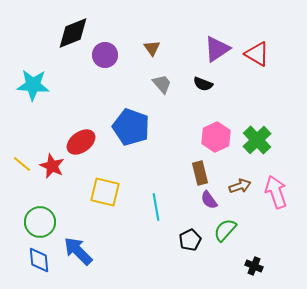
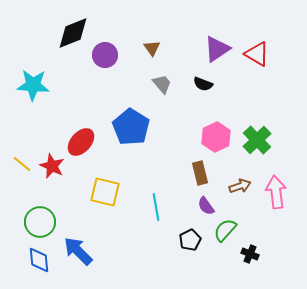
blue pentagon: rotated 12 degrees clockwise
red ellipse: rotated 12 degrees counterclockwise
pink arrow: rotated 12 degrees clockwise
purple semicircle: moved 3 px left, 6 px down
black cross: moved 4 px left, 12 px up
